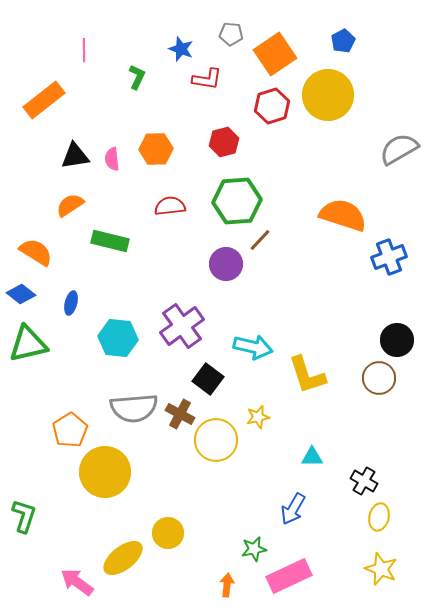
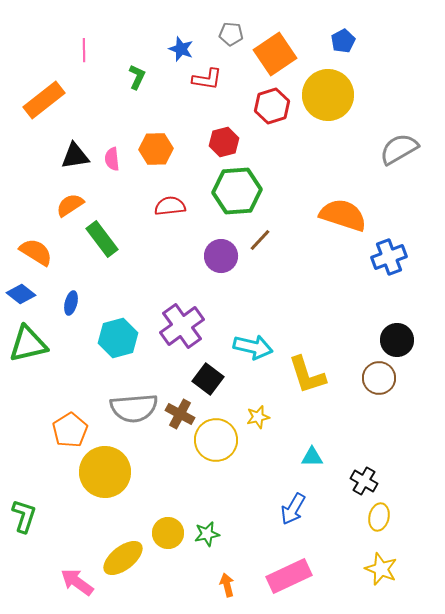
green hexagon at (237, 201): moved 10 px up
green rectangle at (110, 241): moved 8 px left, 2 px up; rotated 39 degrees clockwise
purple circle at (226, 264): moved 5 px left, 8 px up
cyan hexagon at (118, 338): rotated 21 degrees counterclockwise
green star at (254, 549): moved 47 px left, 15 px up
orange arrow at (227, 585): rotated 20 degrees counterclockwise
